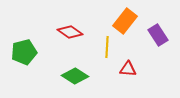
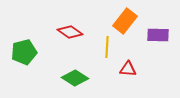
purple rectangle: rotated 55 degrees counterclockwise
green diamond: moved 2 px down
